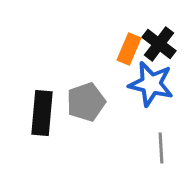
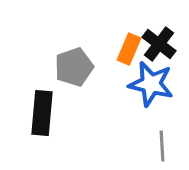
gray pentagon: moved 12 px left, 35 px up
gray line: moved 1 px right, 2 px up
